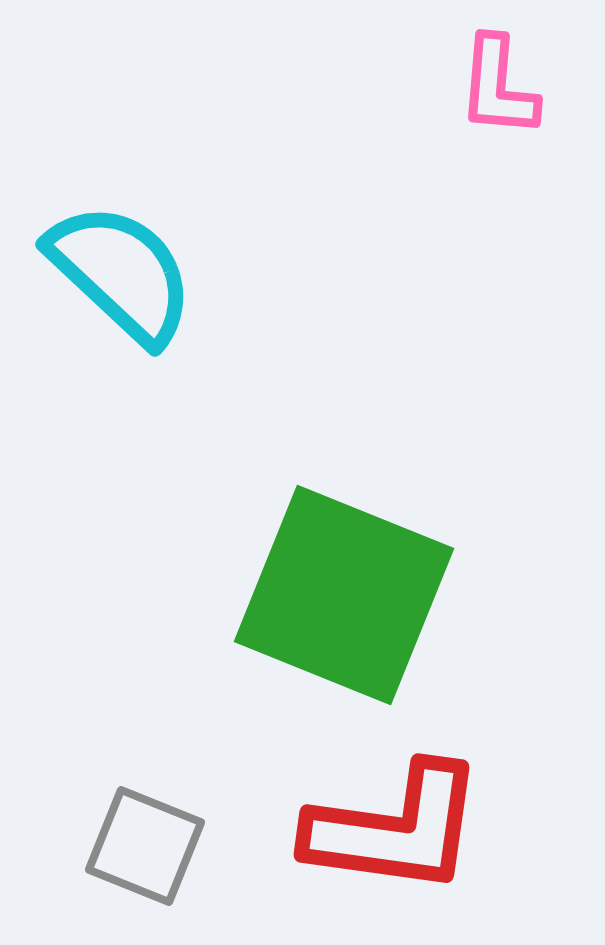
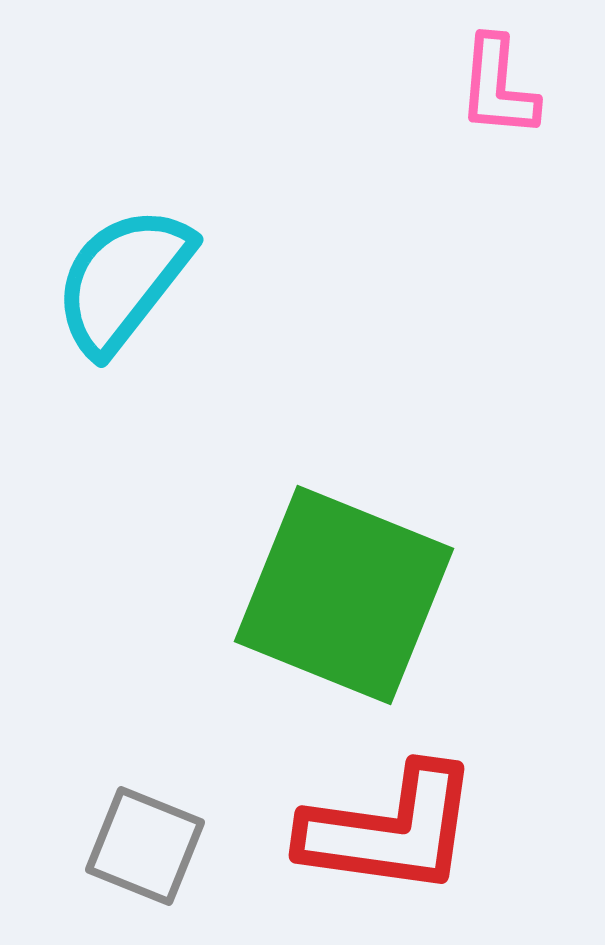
cyan semicircle: moved 2 px right, 7 px down; rotated 95 degrees counterclockwise
red L-shape: moved 5 px left, 1 px down
